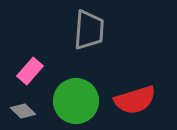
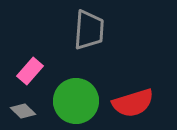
red semicircle: moved 2 px left, 3 px down
